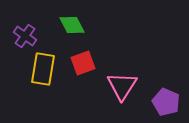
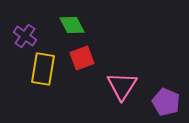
red square: moved 1 px left, 5 px up
